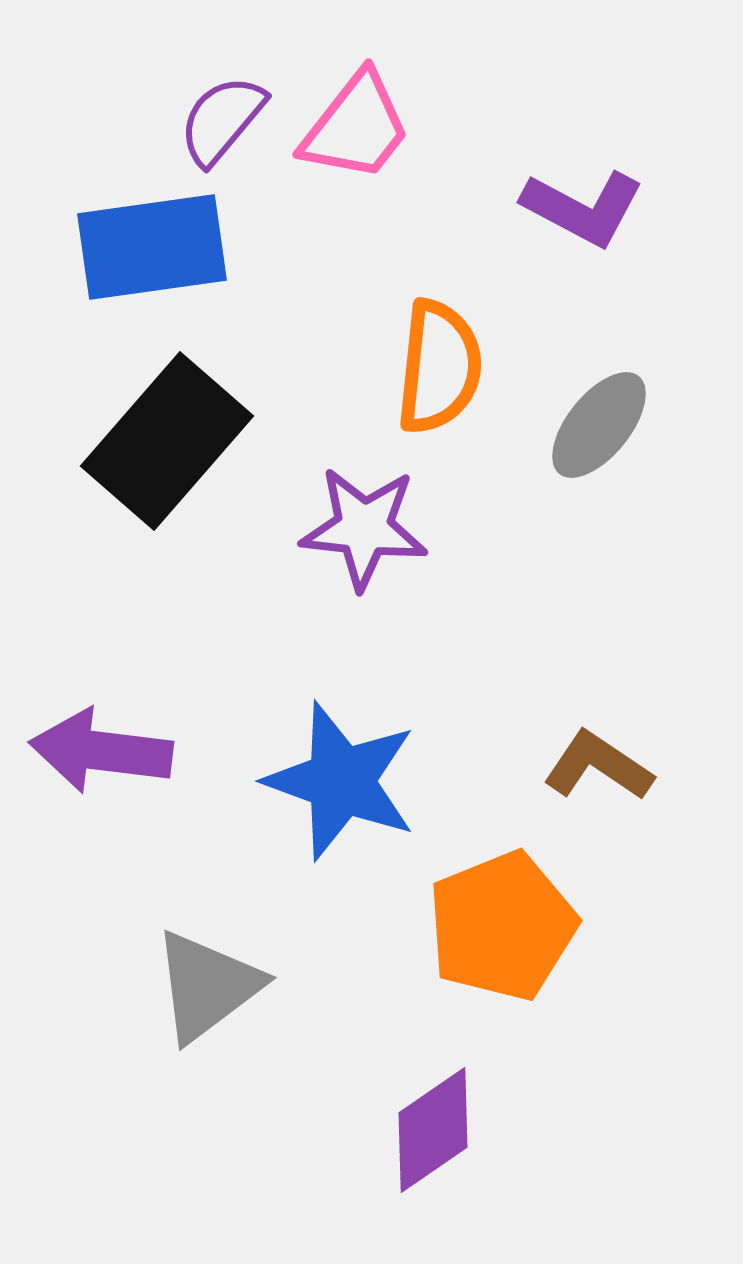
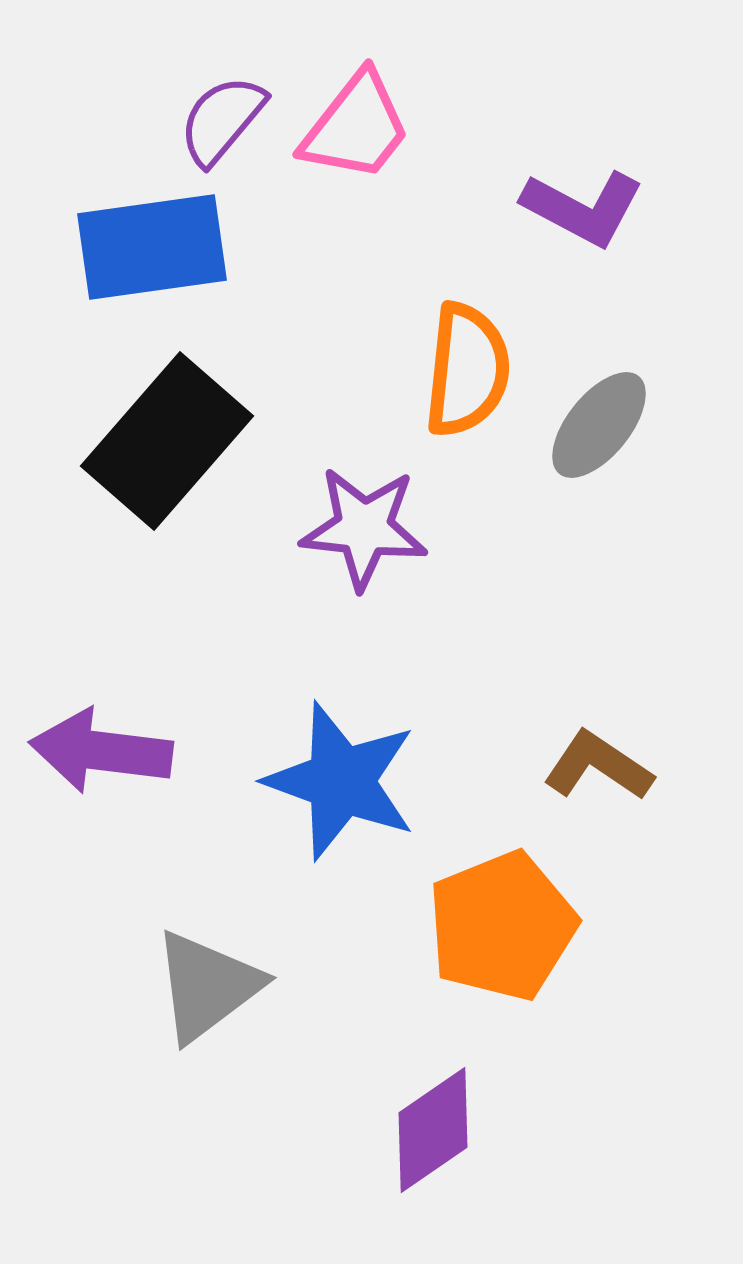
orange semicircle: moved 28 px right, 3 px down
